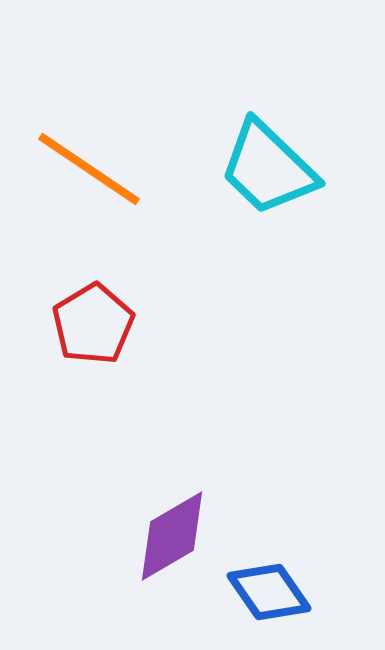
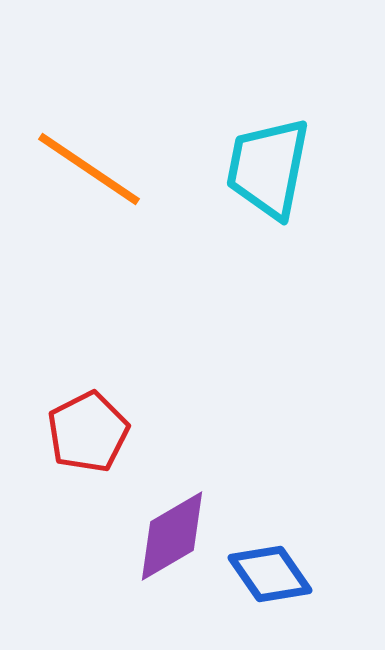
cyan trapezoid: rotated 57 degrees clockwise
red pentagon: moved 5 px left, 108 px down; rotated 4 degrees clockwise
blue diamond: moved 1 px right, 18 px up
